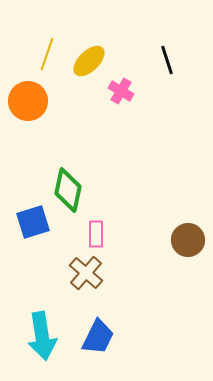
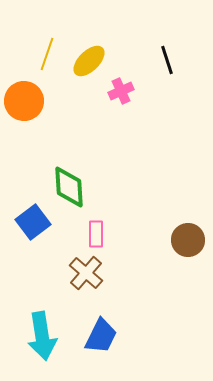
pink cross: rotated 35 degrees clockwise
orange circle: moved 4 px left
green diamond: moved 1 px right, 3 px up; rotated 15 degrees counterclockwise
blue square: rotated 20 degrees counterclockwise
blue trapezoid: moved 3 px right, 1 px up
